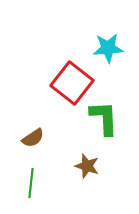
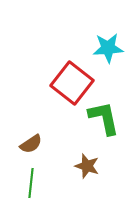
green L-shape: rotated 9 degrees counterclockwise
brown semicircle: moved 2 px left, 6 px down
